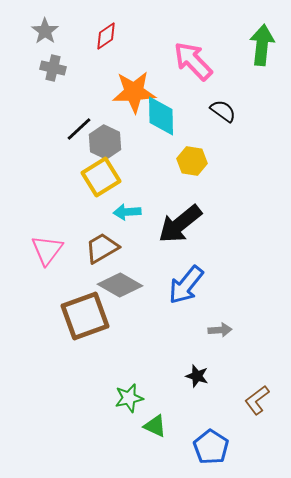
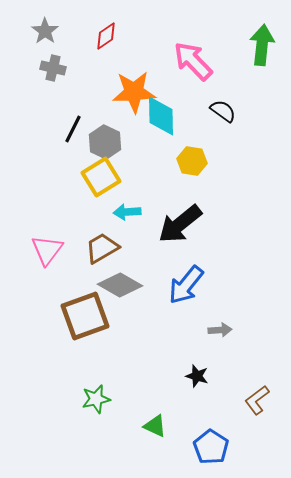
black line: moved 6 px left; rotated 20 degrees counterclockwise
green star: moved 33 px left, 1 px down
